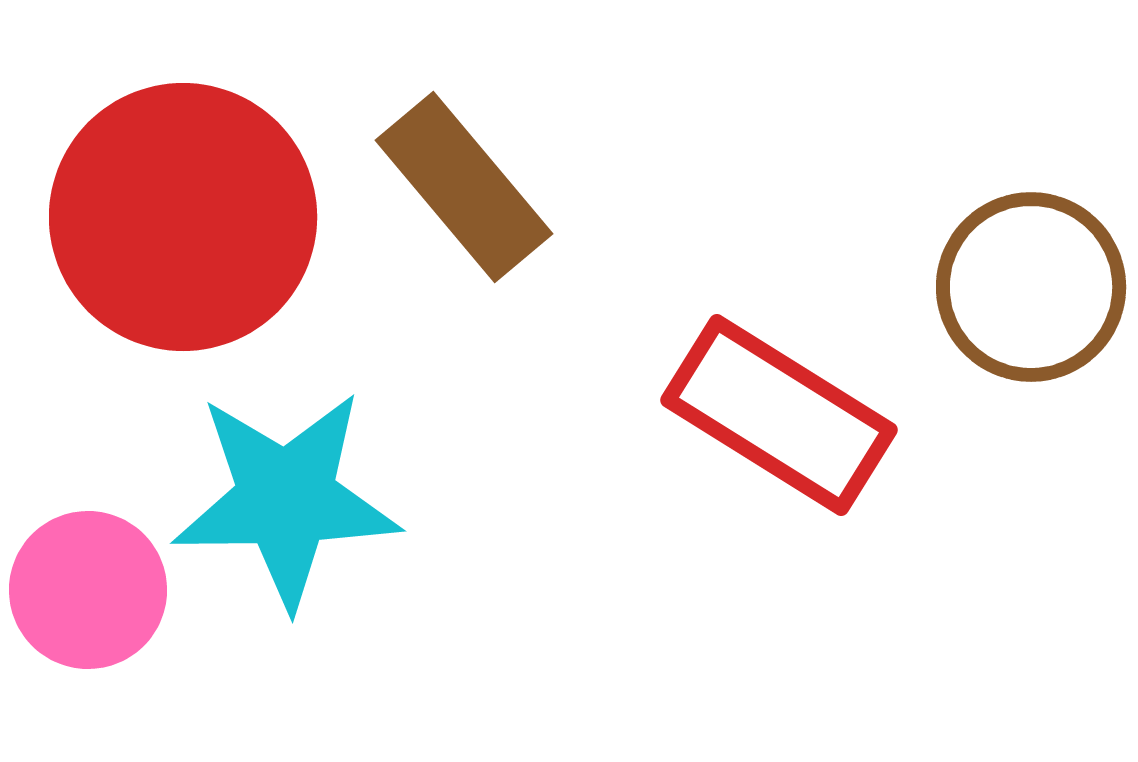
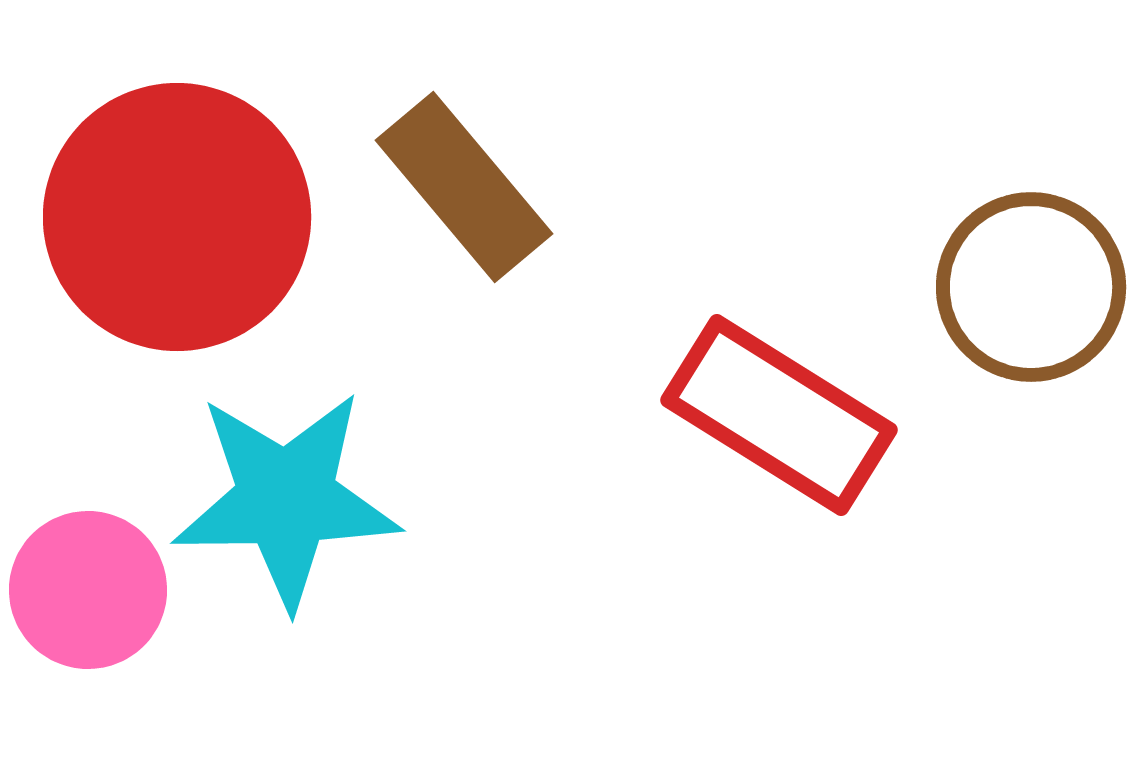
red circle: moved 6 px left
